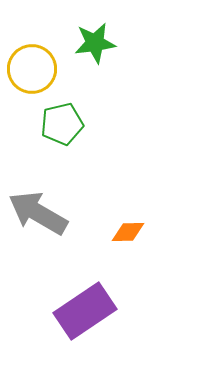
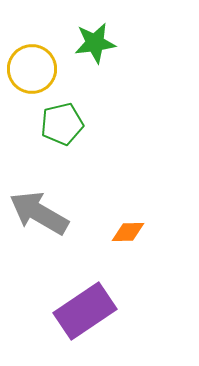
gray arrow: moved 1 px right
